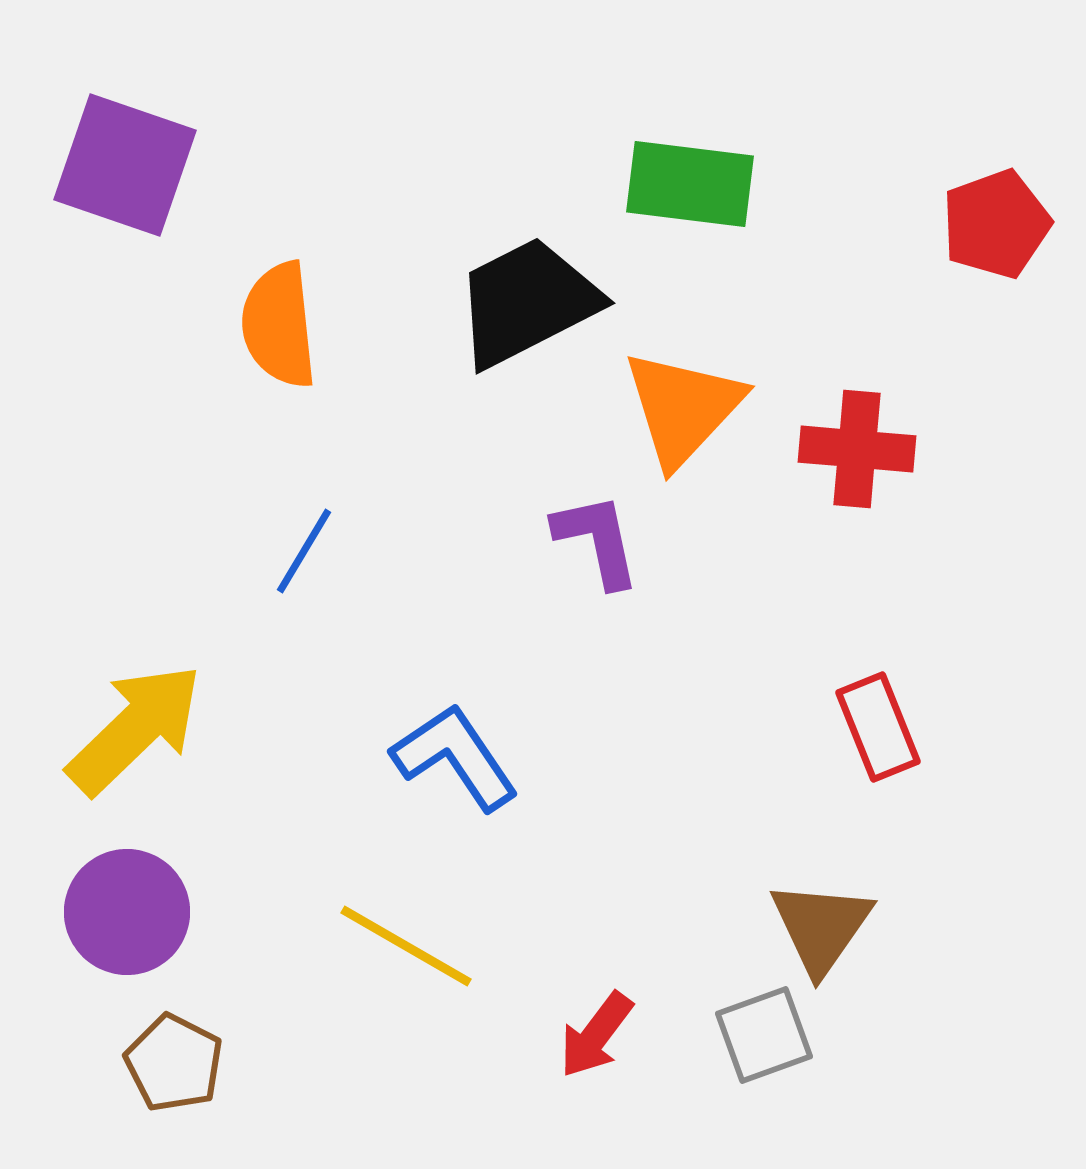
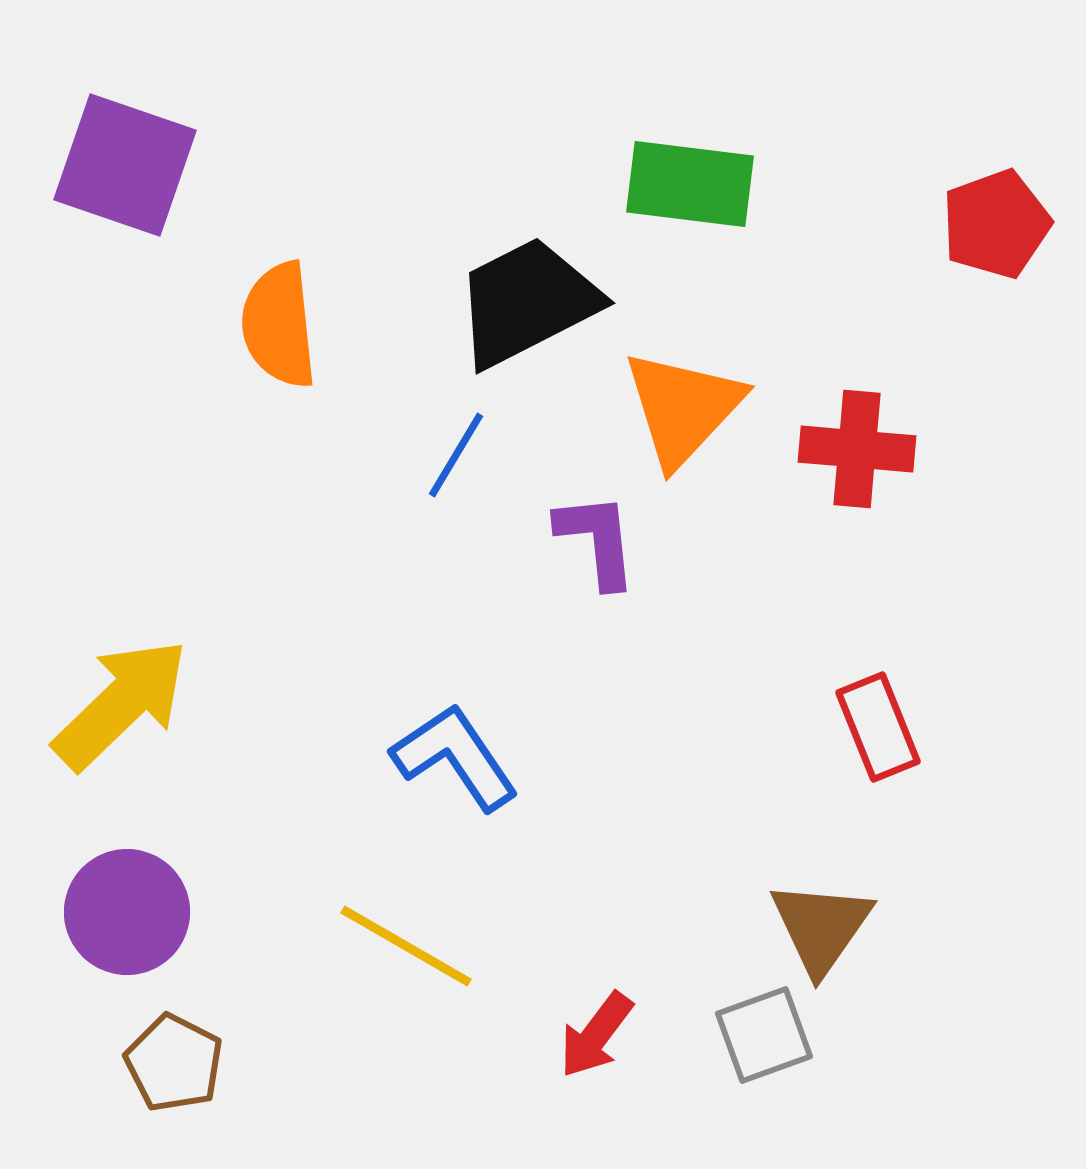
purple L-shape: rotated 6 degrees clockwise
blue line: moved 152 px right, 96 px up
yellow arrow: moved 14 px left, 25 px up
